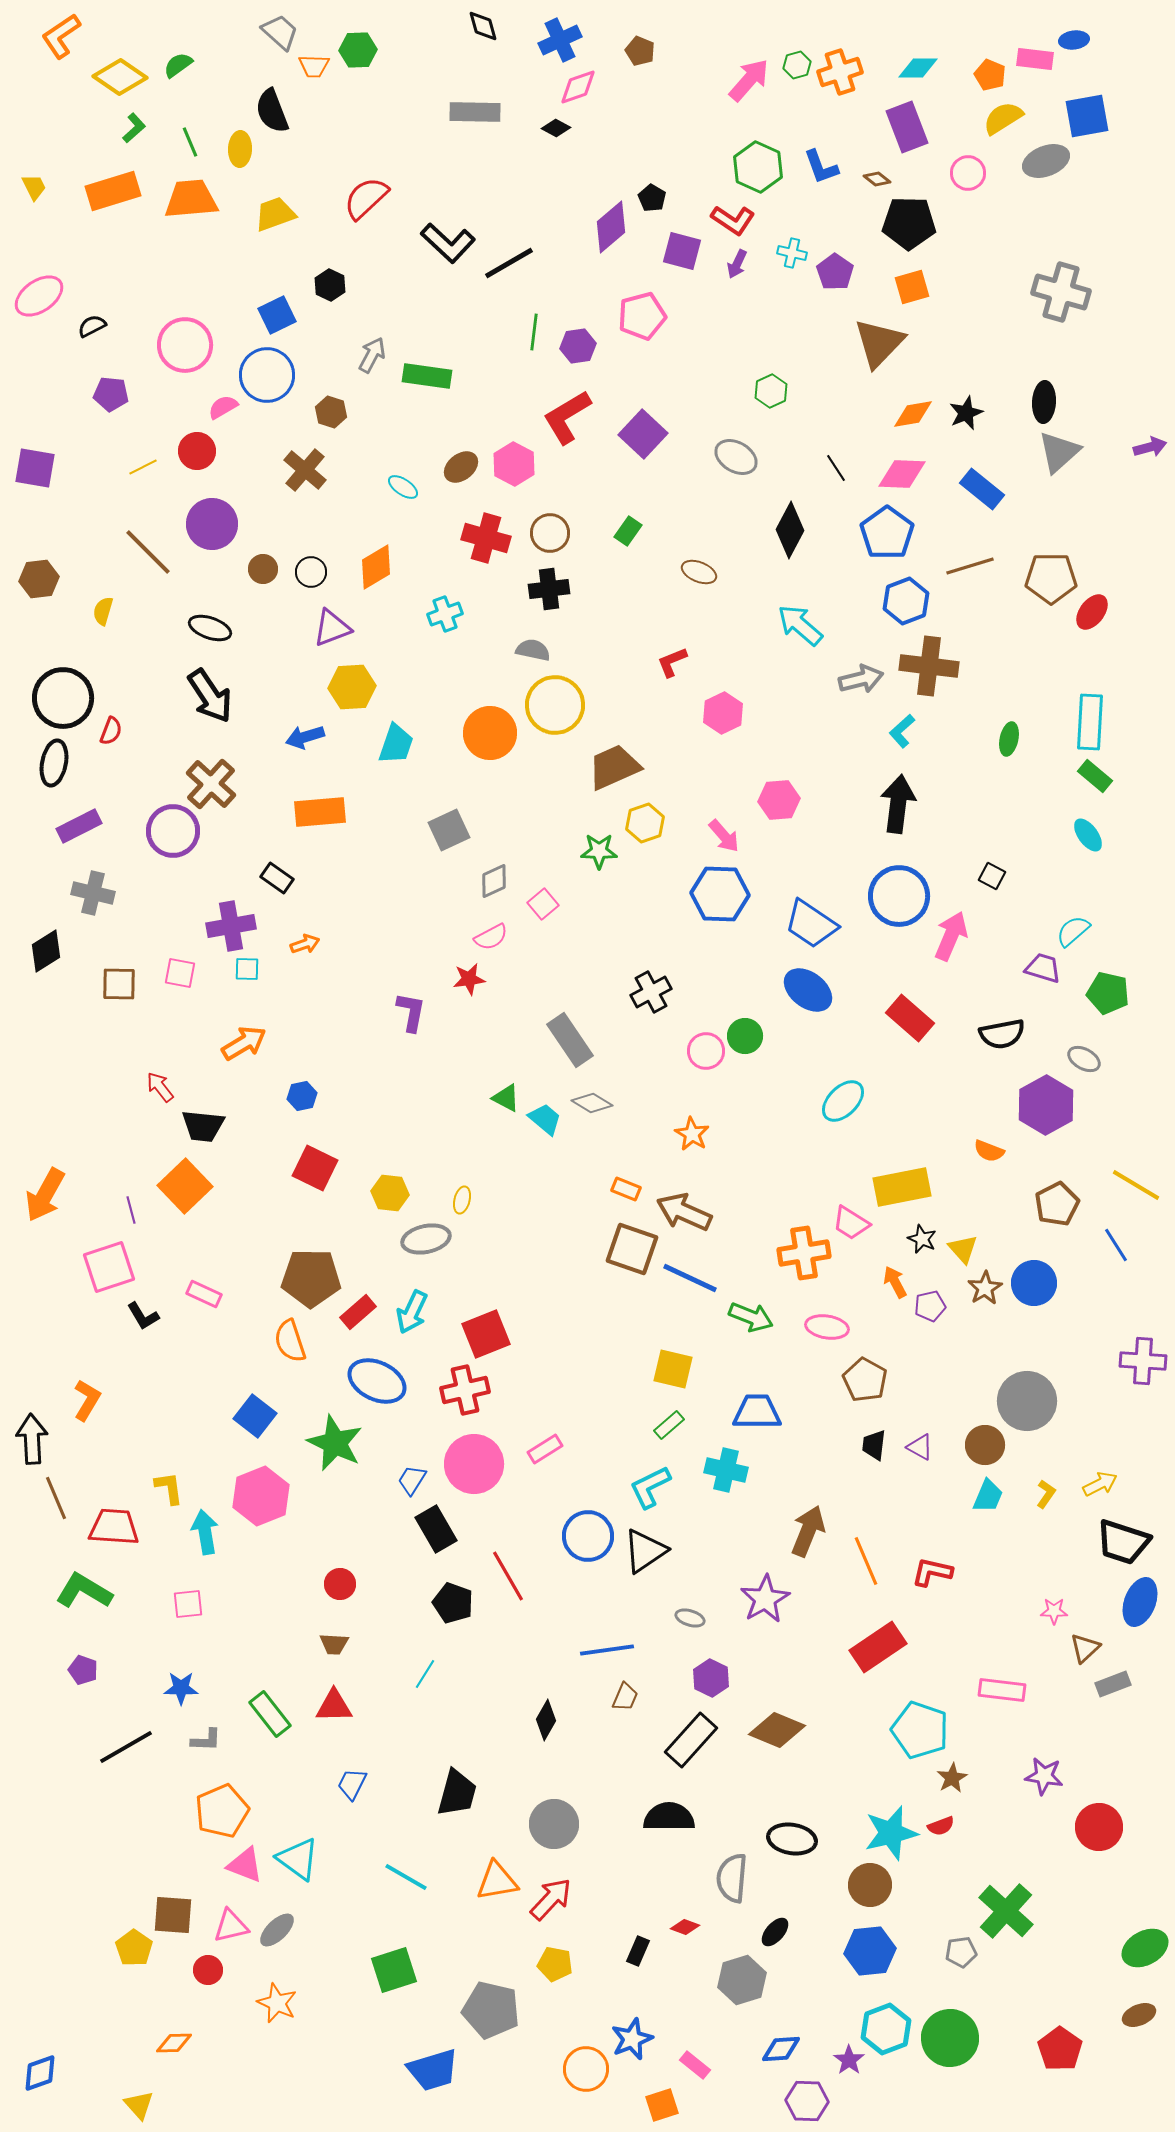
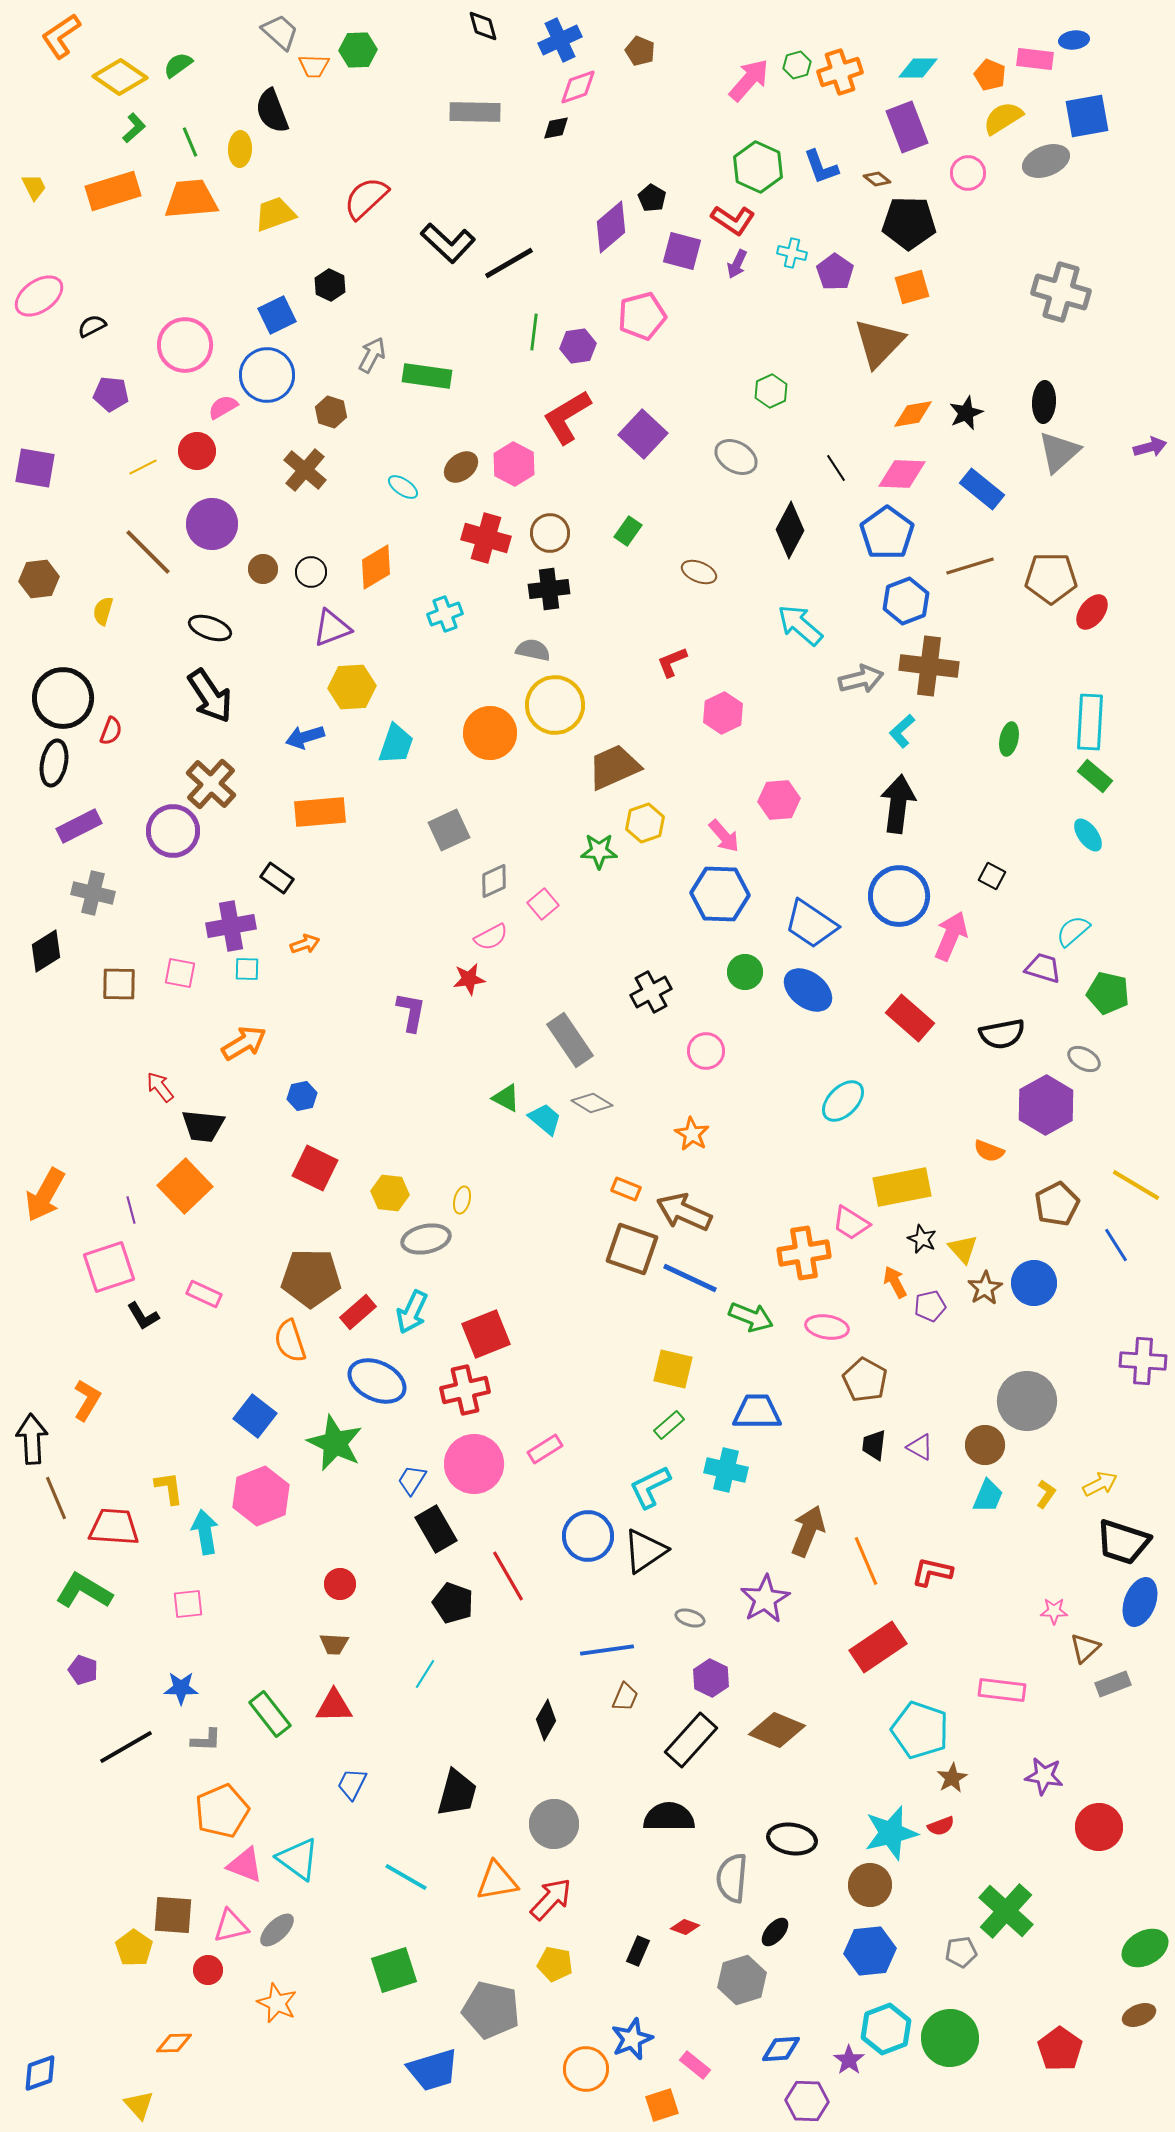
black diamond at (556, 128): rotated 40 degrees counterclockwise
green circle at (745, 1036): moved 64 px up
